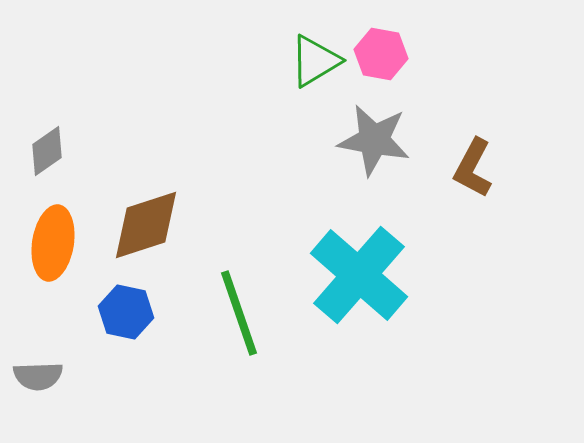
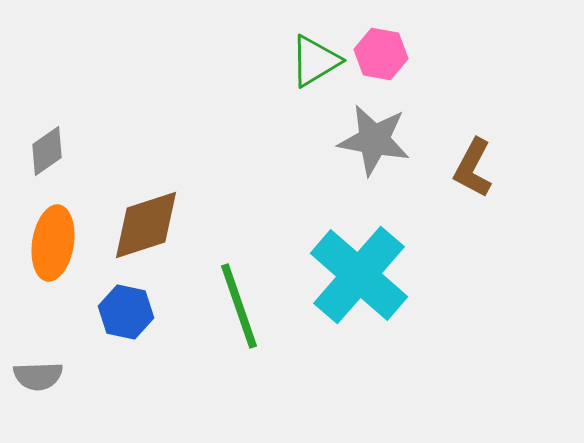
green line: moved 7 px up
